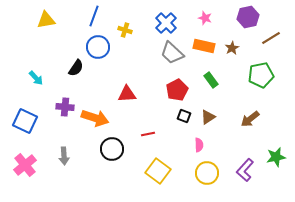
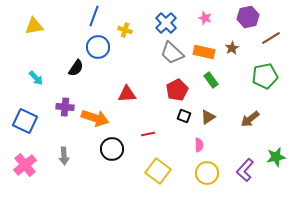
yellow triangle: moved 12 px left, 6 px down
orange rectangle: moved 6 px down
green pentagon: moved 4 px right, 1 px down
